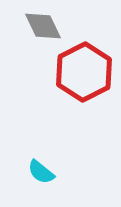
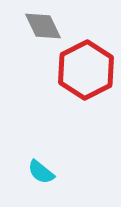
red hexagon: moved 2 px right, 2 px up
